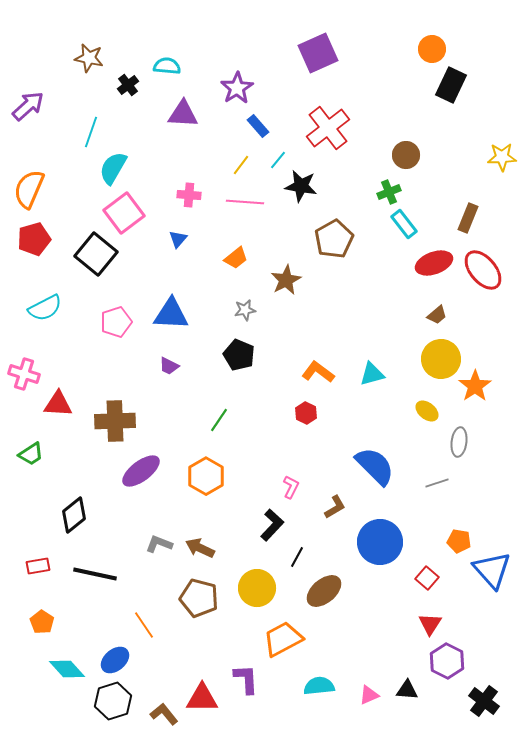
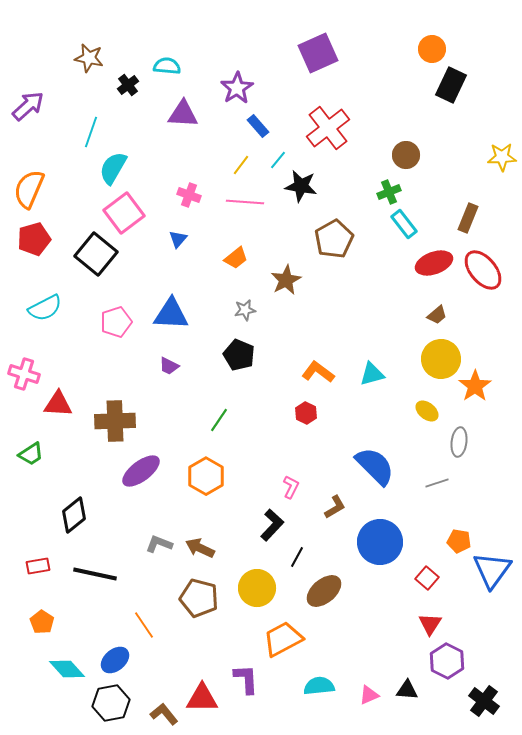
pink cross at (189, 195): rotated 15 degrees clockwise
blue triangle at (492, 570): rotated 18 degrees clockwise
black hexagon at (113, 701): moved 2 px left, 2 px down; rotated 6 degrees clockwise
